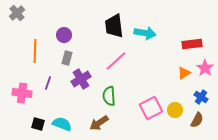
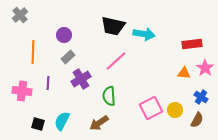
gray cross: moved 3 px right, 2 px down
black trapezoid: moved 1 px left; rotated 70 degrees counterclockwise
cyan arrow: moved 1 px left, 1 px down
orange line: moved 2 px left, 1 px down
gray rectangle: moved 1 px right, 1 px up; rotated 32 degrees clockwise
orange triangle: rotated 40 degrees clockwise
purple line: rotated 16 degrees counterclockwise
pink cross: moved 2 px up
cyan semicircle: moved 3 px up; rotated 84 degrees counterclockwise
